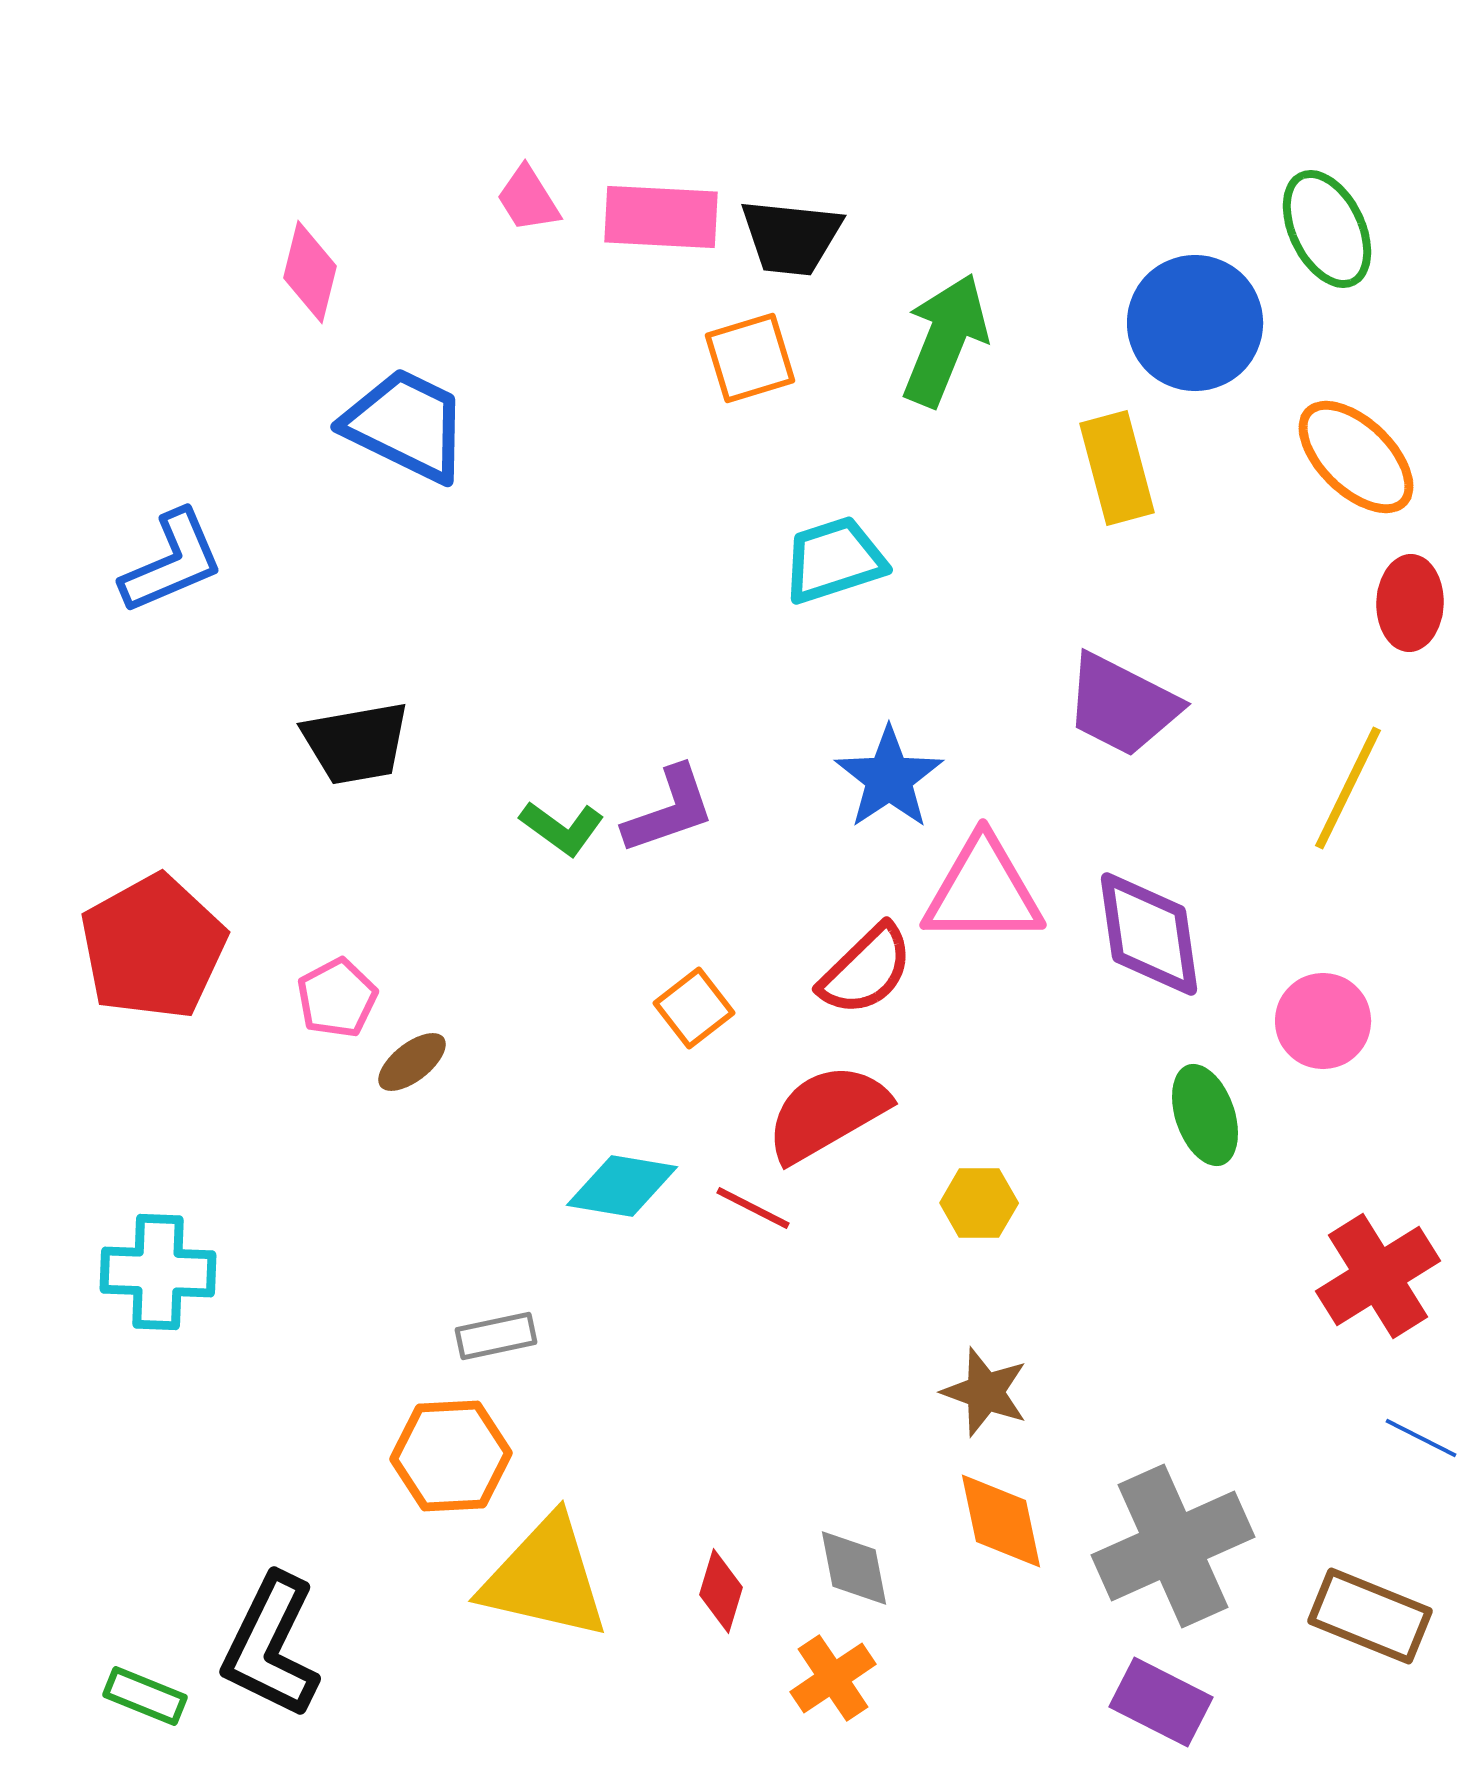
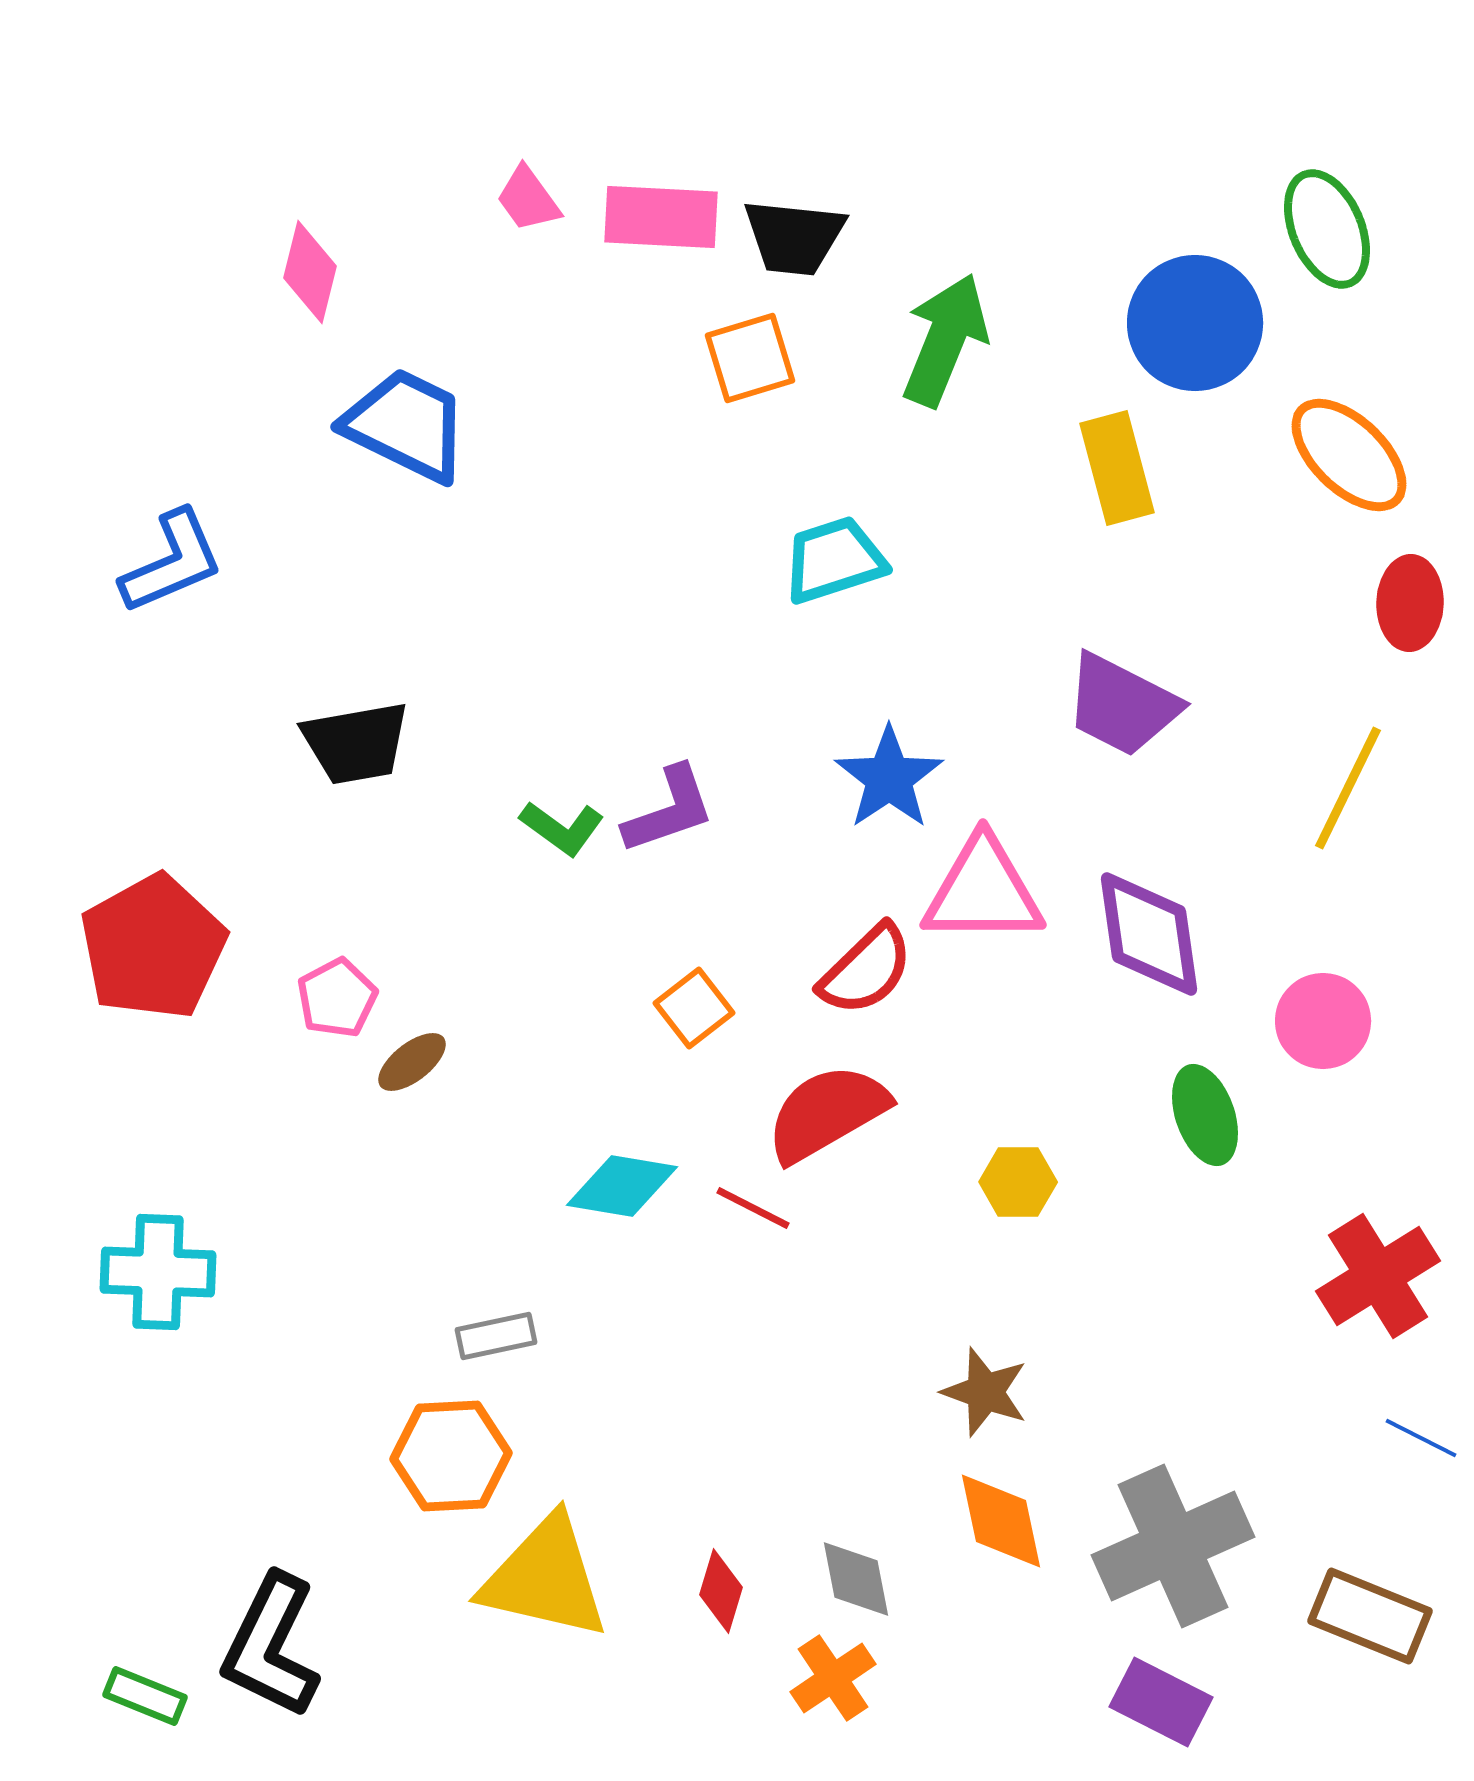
pink trapezoid at (528, 199): rotated 4 degrees counterclockwise
green ellipse at (1327, 229): rotated 3 degrees clockwise
black trapezoid at (791, 237): moved 3 px right
orange ellipse at (1356, 457): moved 7 px left, 2 px up
yellow hexagon at (979, 1203): moved 39 px right, 21 px up
gray diamond at (854, 1568): moved 2 px right, 11 px down
